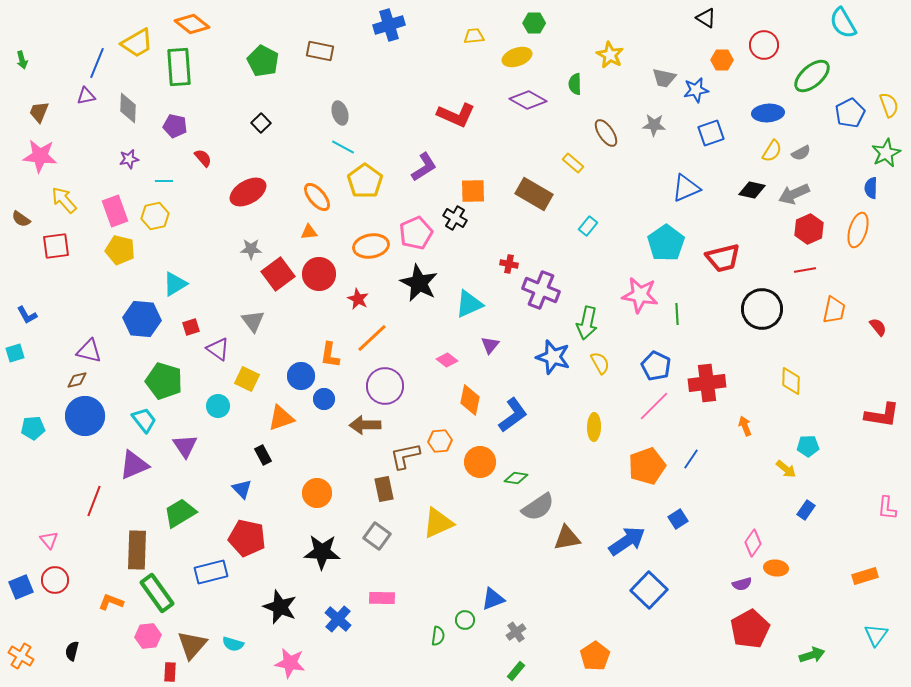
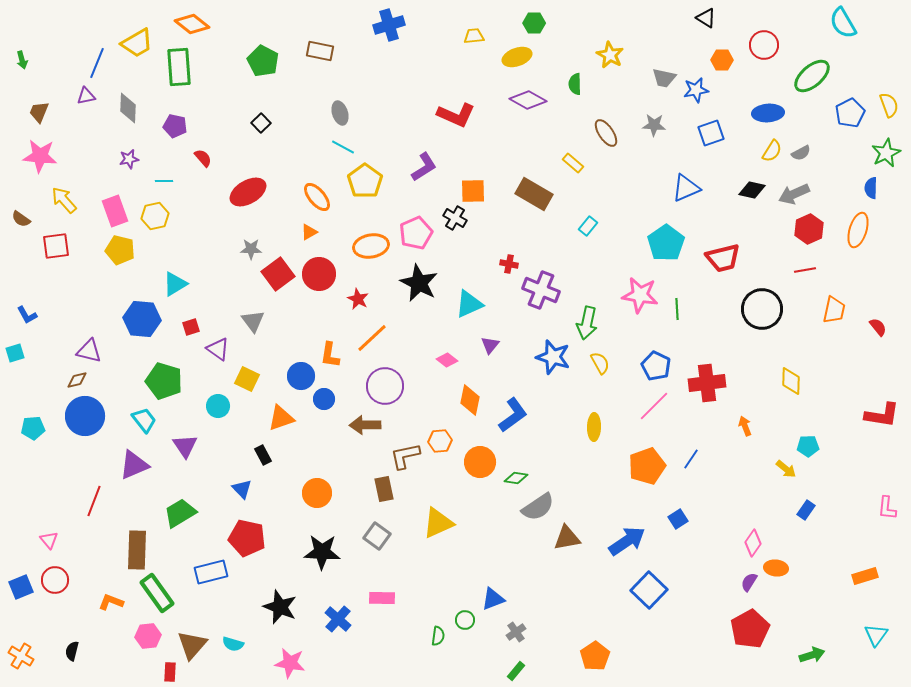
orange triangle at (309, 232): rotated 24 degrees counterclockwise
green line at (677, 314): moved 5 px up
purple semicircle at (742, 584): moved 7 px right, 2 px up; rotated 138 degrees clockwise
